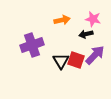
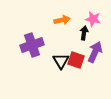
black arrow: moved 2 px left, 1 px up; rotated 112 degrees clockwise
purple arrow: moved 3 px up; rotated 20 degrees counterclockwise
